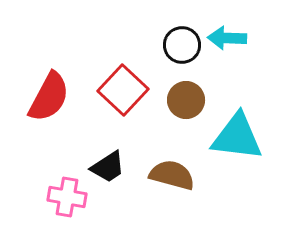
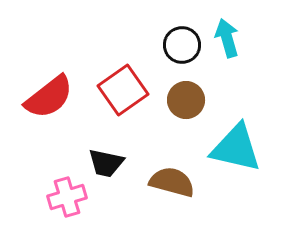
cyan arrow: rotated 72 degrees clockwise
red square: rotated 12 degrees clockwise
red semicircle: rotated 24 degrees clockwise
cyan triangle: moved 1 px left, 11 px down; rotated 6 degrees clockwise
black trapezoid: moved 2 px left, 4 px up; rotated 45 degrees clockwise
brown semicircle: moved 7 px down
pink cross: rotated 27 degrees counterclockwise
